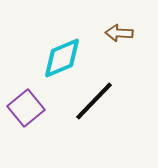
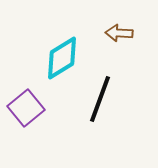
cyan diamond: rotated 9 degrees counterclockwise
black line: moved 6 px right, 2 px up; rotated 24 degrees counterclockwise
